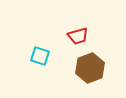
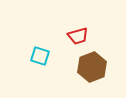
brown hexagon: moved 2 px right, 1 px up
